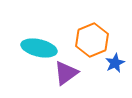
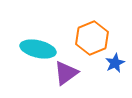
orange hexagon: moved 2 px up
cyan ellipse: moved 1 px left, 1 px down
